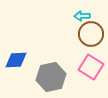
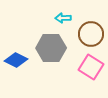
cyan arrow: moved 19 px left, 2 px down
blue diamond: rotated 30 degrees clockwise
gray hexagon: moved 29 px up; rotated 12 degrees clockwise
